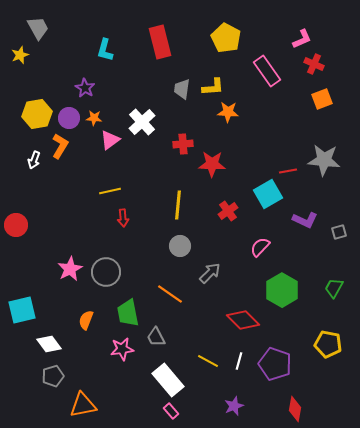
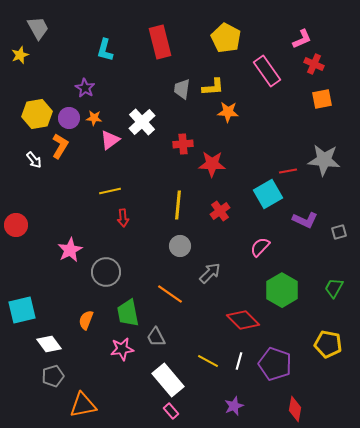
orange square at (322, 99): rotated 10 degrees clockwise
white arrow at (34, 160): rotated 60 degrees counterclockwise
red cross at (228, 211): moved 8 px left
pink star at (70, 269): moved 19 px up
